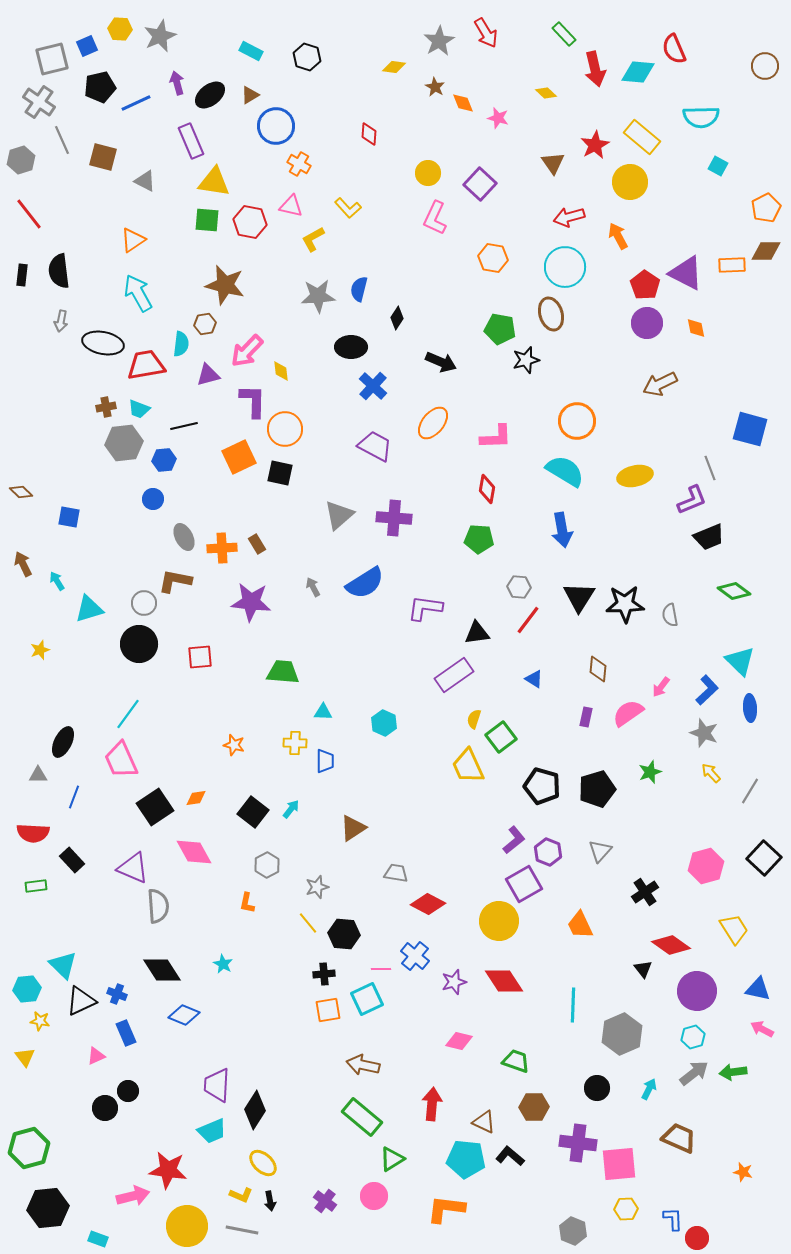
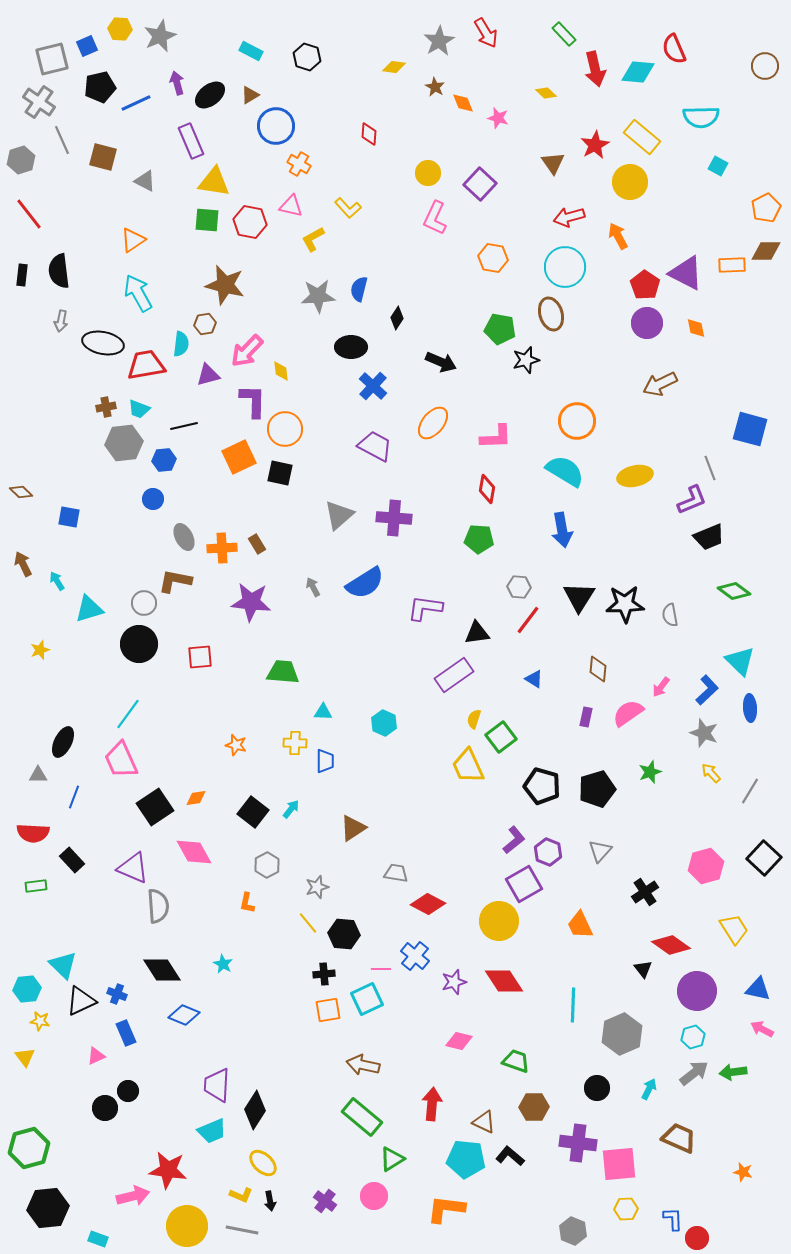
orange star at (234, 745): moved 2 px right
